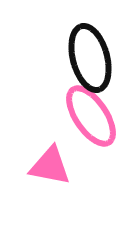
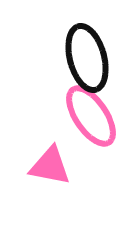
black ellipse: moved 3 px left
